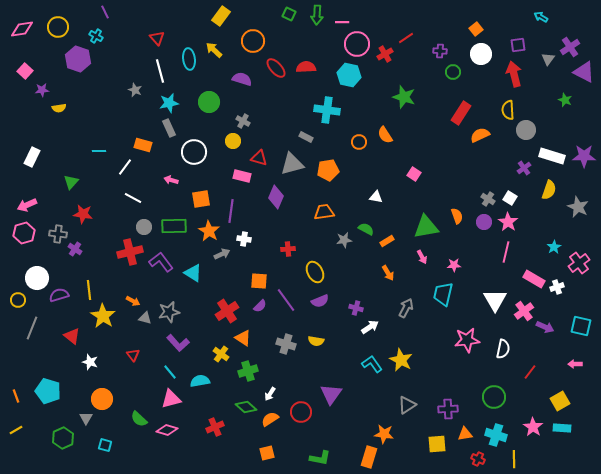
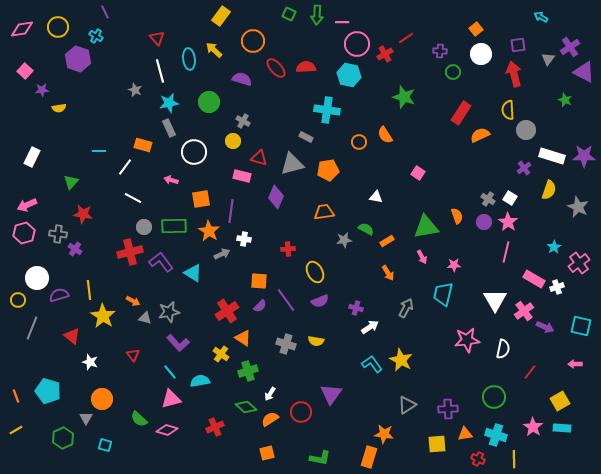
pink square at (414, 174): moved 4 px right, 1 px up
